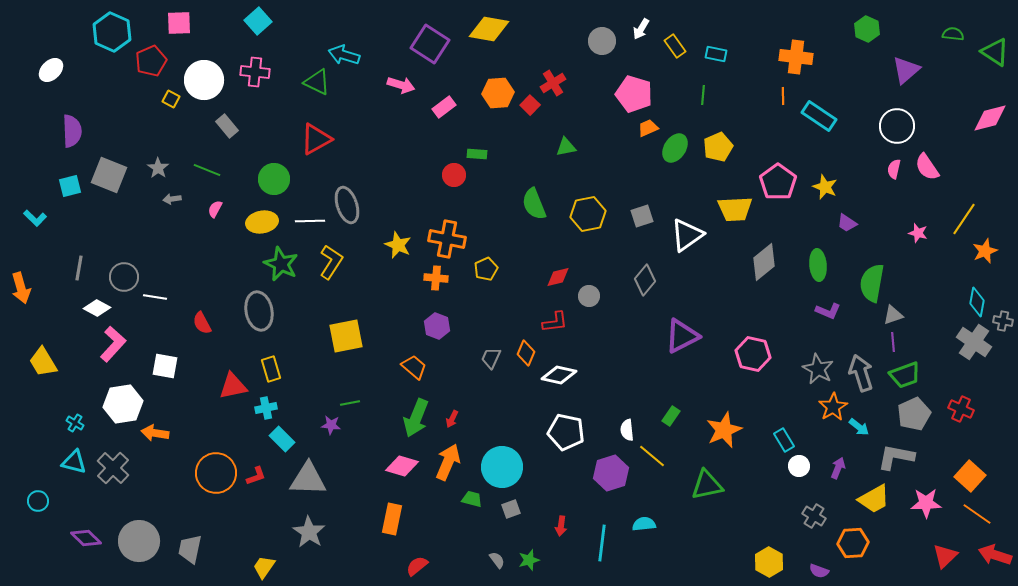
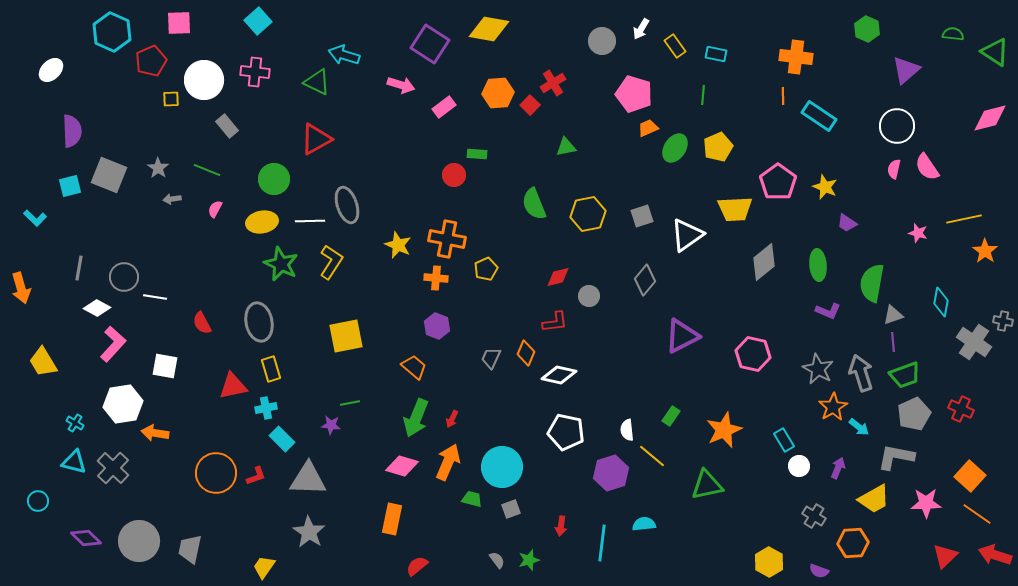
yellow square at (171, 99): rotated 30 degrees counterclockwise
yellow line at (964, 219): rotated 44 degrees clockwise
orange star at (985, 251): rotated 15 degrees counterclockwise
cyan diamond at (977, 302): moved 36 px left
gray ellipse at (259, 311): moved 11 px down
